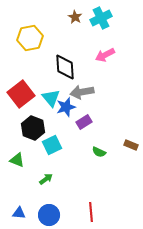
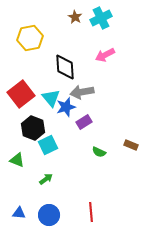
cyan square: moved 4 px left
